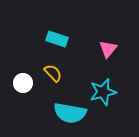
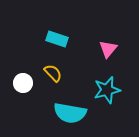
cyan star: moved 4 px right, 2 px up
